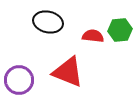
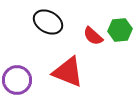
black ellipse: rotated 16 degrees clockwise
red semicircle: rotated 145 degrees counterclockwise
purple circle: moved 2 px left
